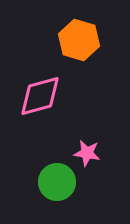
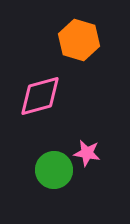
green circle: moved 3 px left, 12 px up
